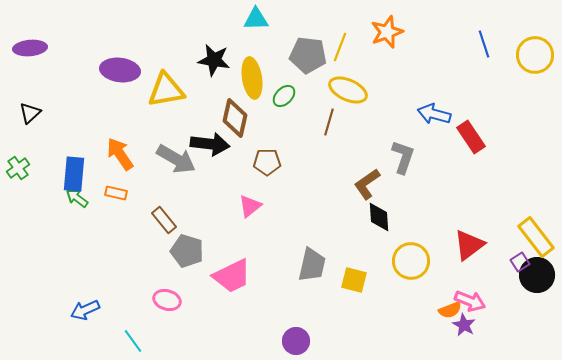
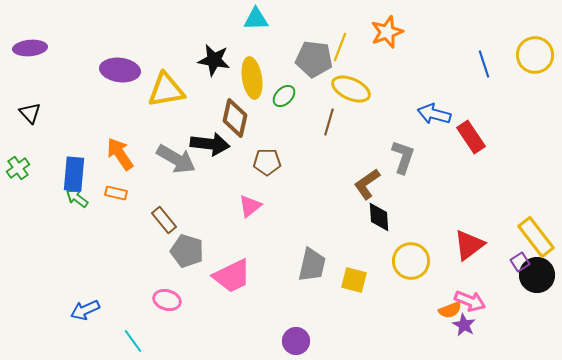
blue line at (484, 44): moved 20 px down
gray pentagon at (308, 55): moved 6 px right, 4 px down
yellow ellipse at (348, 90): moved 3 px right, 1 px up
black triangle at (30, 113): rotated 30 degrees counterclockwise
